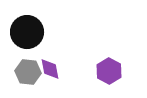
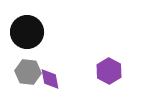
purple diamond: moved 10 px down
